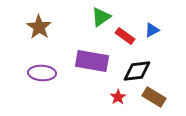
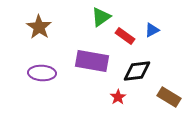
brown rectangle: moved 15 px right
